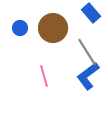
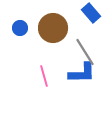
gray line: moved 2 px left
blue L-shape: moved 6 px left, 3 px up; rotated 144 degrees counterclockwise
